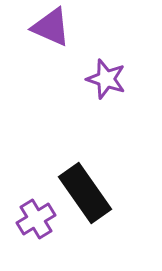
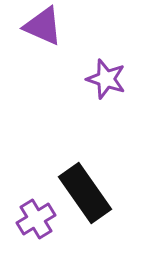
purple triangle: moved 8 px left, 1 px up
